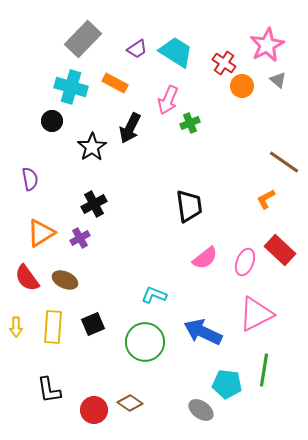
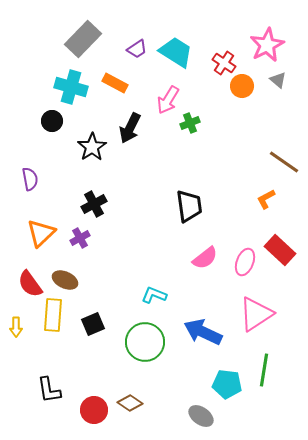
pink arrow: rotated 8 degrees clockwise
orange triangle: rotated 12 degrees counterclockwise
red semicircle: moved 3 px right, 6 px down
pink triangle: rotated 6 degrees counterclockwise
yellow rectangle: moved 12 px up
gray ellipse: moved 6 px down
